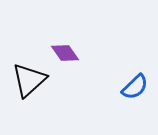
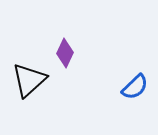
purple diamond: rotated 60 degrees clockwise
